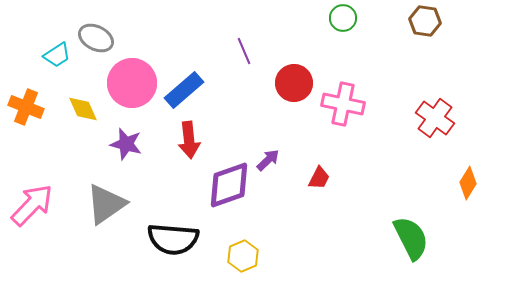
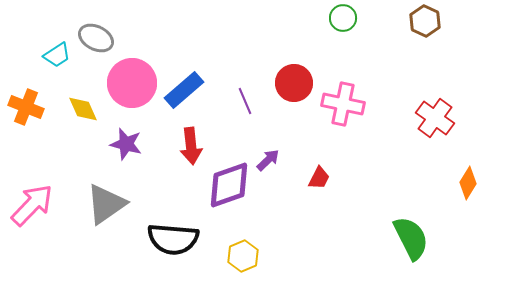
brown hexagon: rotated 16 degrees clockwise
purple line: moved 1 px right, 50 px down
red arrow: moved 2 px right, 6 px down
